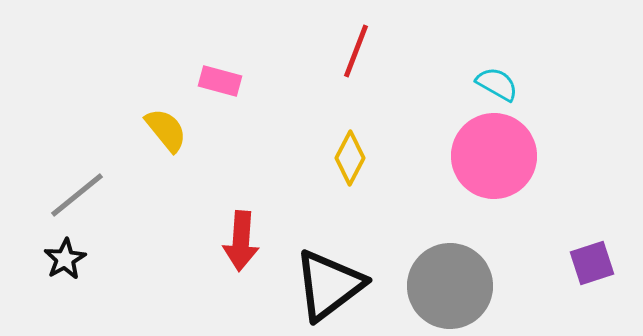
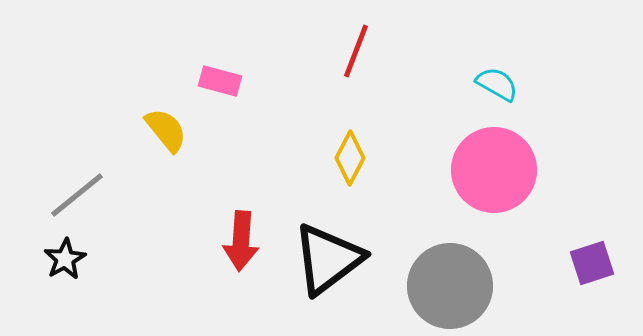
pink circle: moved 14 px down
black triangle: moved 1 px left, 26 px up
